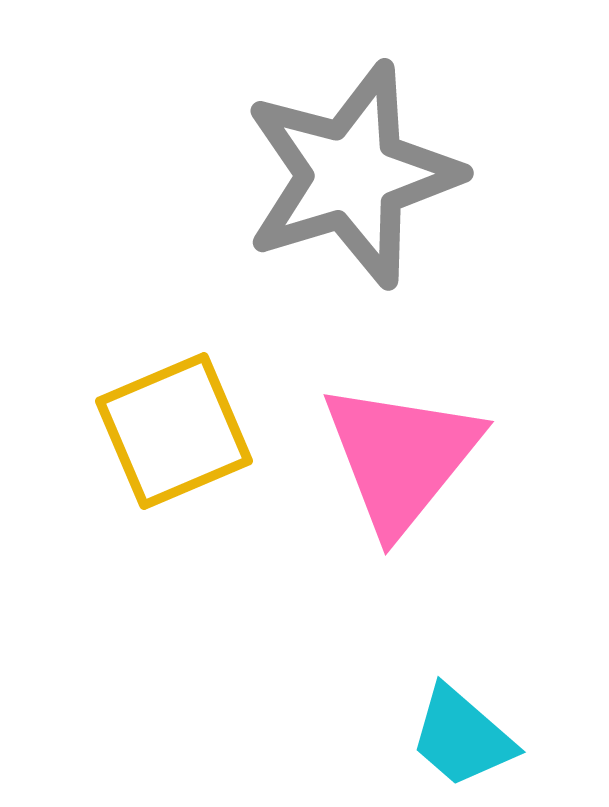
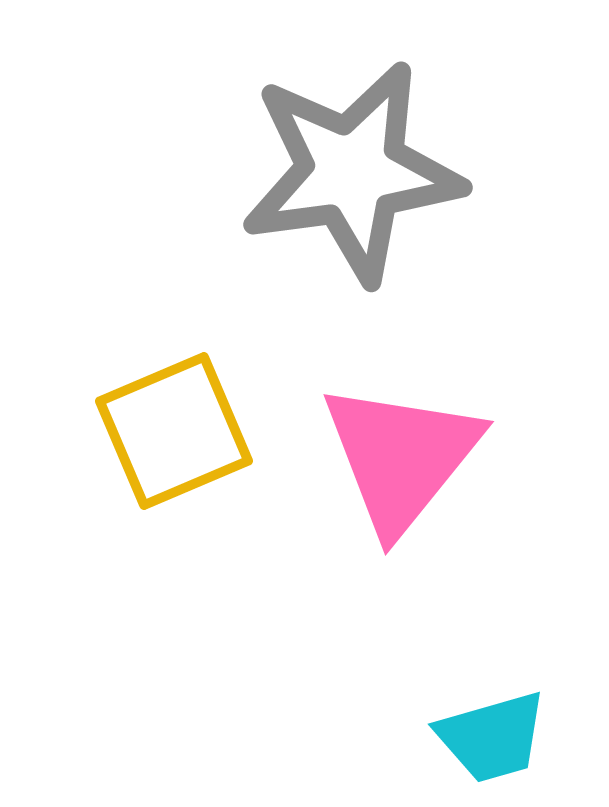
gray star: moved 3 px up; rotated 9 degrees clockwise
cyan trapezoid: moved 30 px right; rotated 57 degrees counterclockwise
